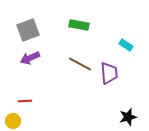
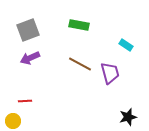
purple trapezoid: moved 1 px right; rotated 10 degrees counterclockwise
